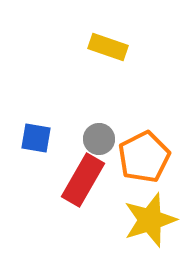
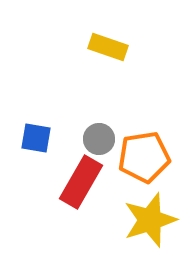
orange pentagon: rotated 18 degrees clockwise
red rectangle: moved 2 px left, 2 px down
